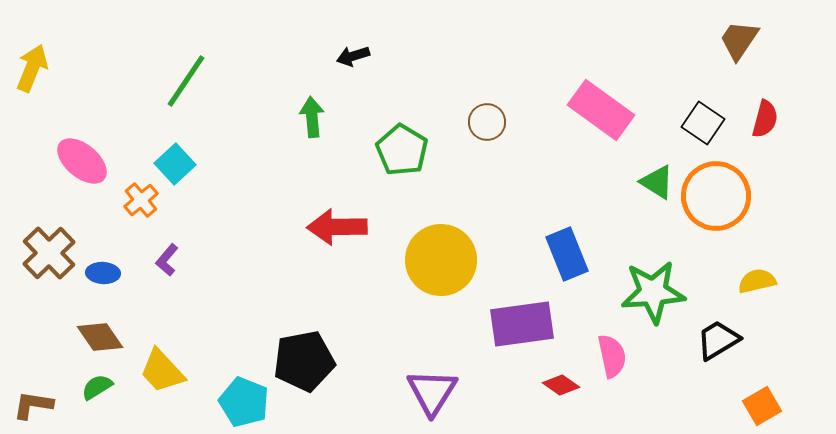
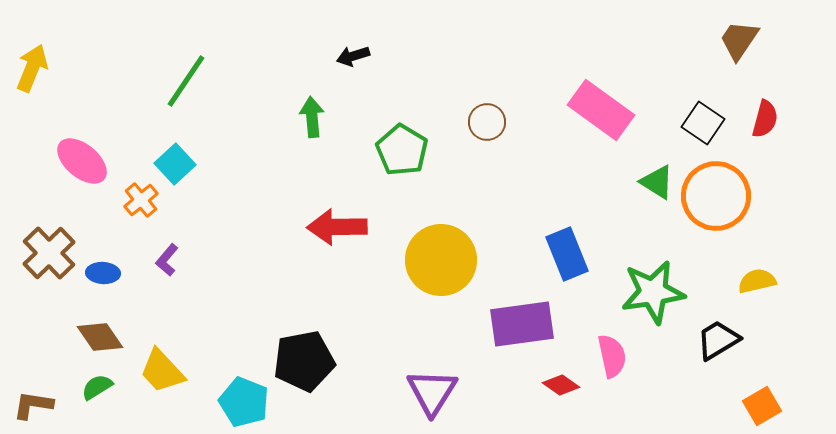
green star: rotated 4 degrees counterclockwise
